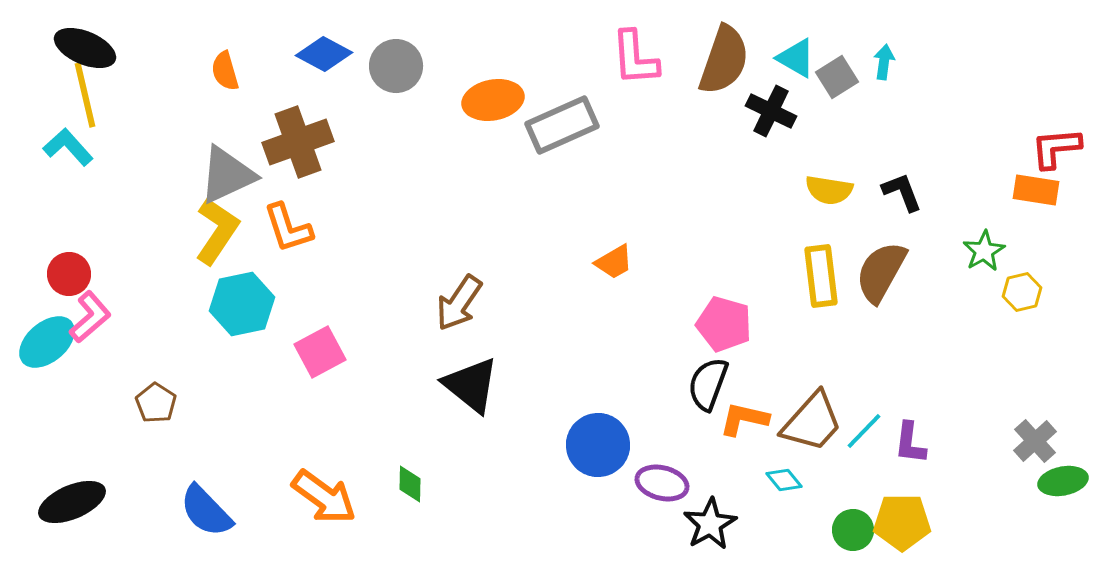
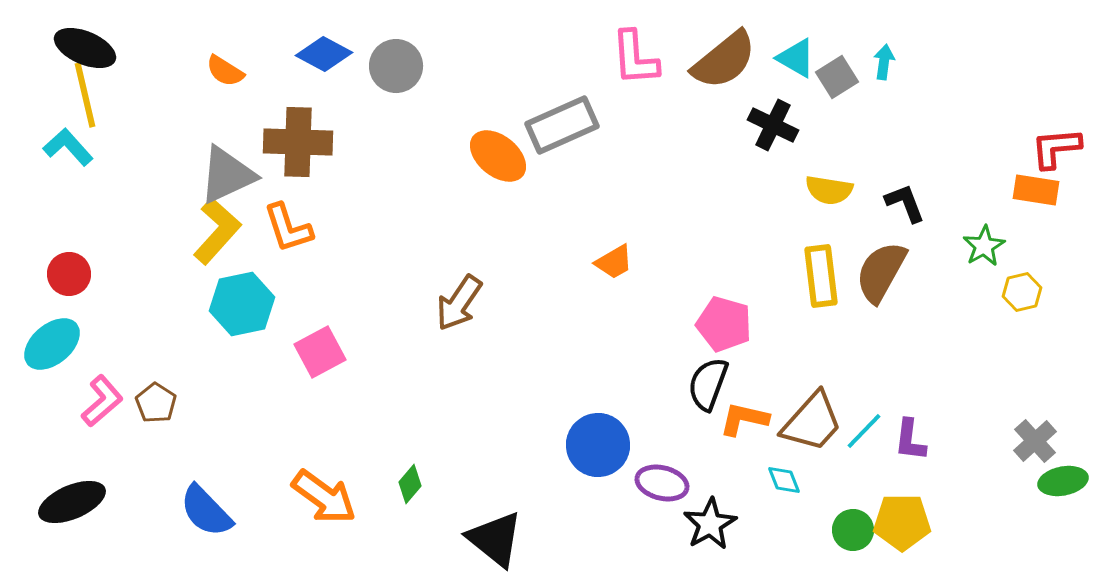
brown semicircle at (724, 60): rotated 32 degrees clockwise
orange semicircle at (225, 71): rotated 42 degrees counterclockwise
orange ellipse at (493, 100): moved 5 px right, 56 px down; rotated 50 degrees clockwise
black cross at (771, 111): moved 2 px right, 14 px down
brown cross at (298, 142): rotated 22 degrees clockwise
black L-shape at (902, 192): moved 3 px right, 11 px down
yellow L-shape at (217, 231): rotated 8 degrees clockwise
green star at (984, 251): moved 5 px up
pink L-shape at (90, 317): moved 12 px right, 84 px down
cyan ellipse at (47, 342): moved 5 px right, 2 px down
black triangle at (471, 385): moved 24 px right, 154 px down
purple L-shape at (910, 443): moved 3 px up
cyan diamond at (784, 480): rotated 18 degrees clockwise
green diamond at (410, 484): rotated 39 degrees clockwise
